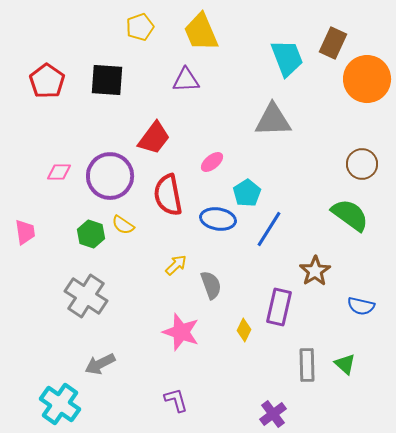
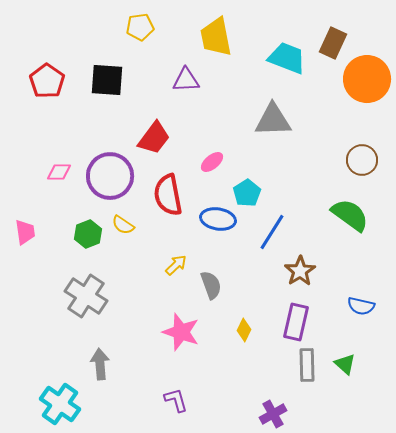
yellow pentagon: rotated 12 degrees clockwise
yellow trapezoid: moved 15 px right, 5 px down; rotated 12 degrees clockwise
cyan trapezoid: rotated 48 degrees counterclockwise
brown circle: moved 4 px up
blue line: moved 3 px right, 3 px down
green hexagon: moved 3 px left; rotated 20 degrees clockwise
brown star: moved 15 px left
purple rectangle: moved 17 px right, 15 px down
gray arrow: rotated 112 degrees clockwise
purple cross: rotated 8 degrees clockwise
